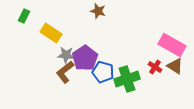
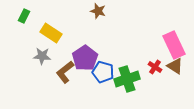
pink rectangle: moved 2 px right; rotated 36 degrees clockwise
gray star: moved 24 px left, 1 px down
